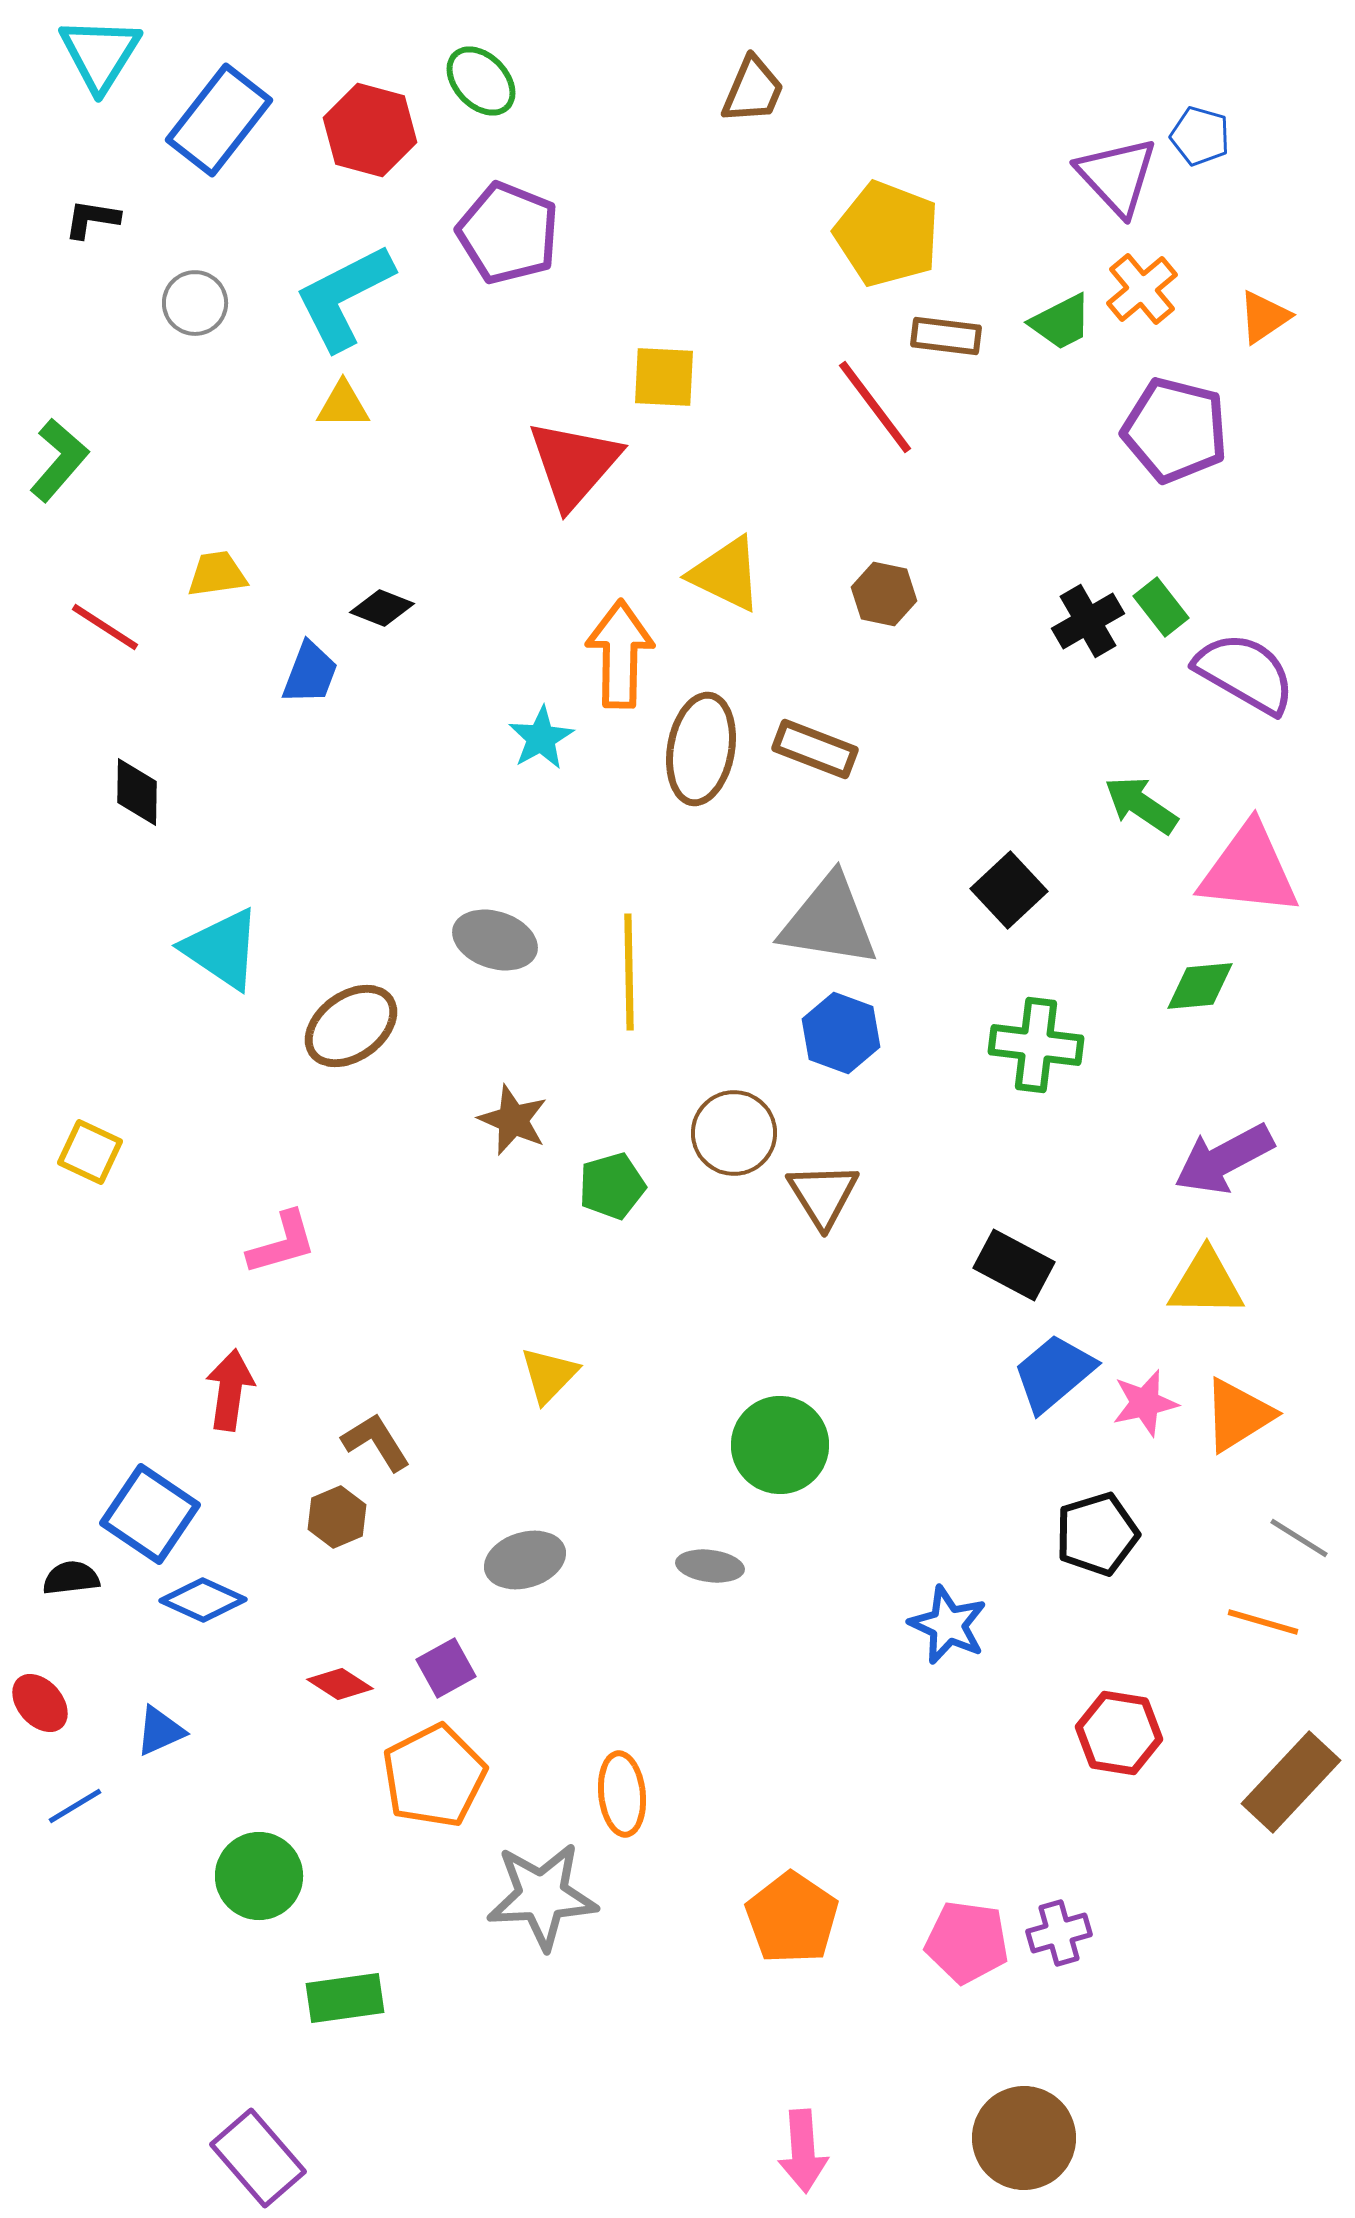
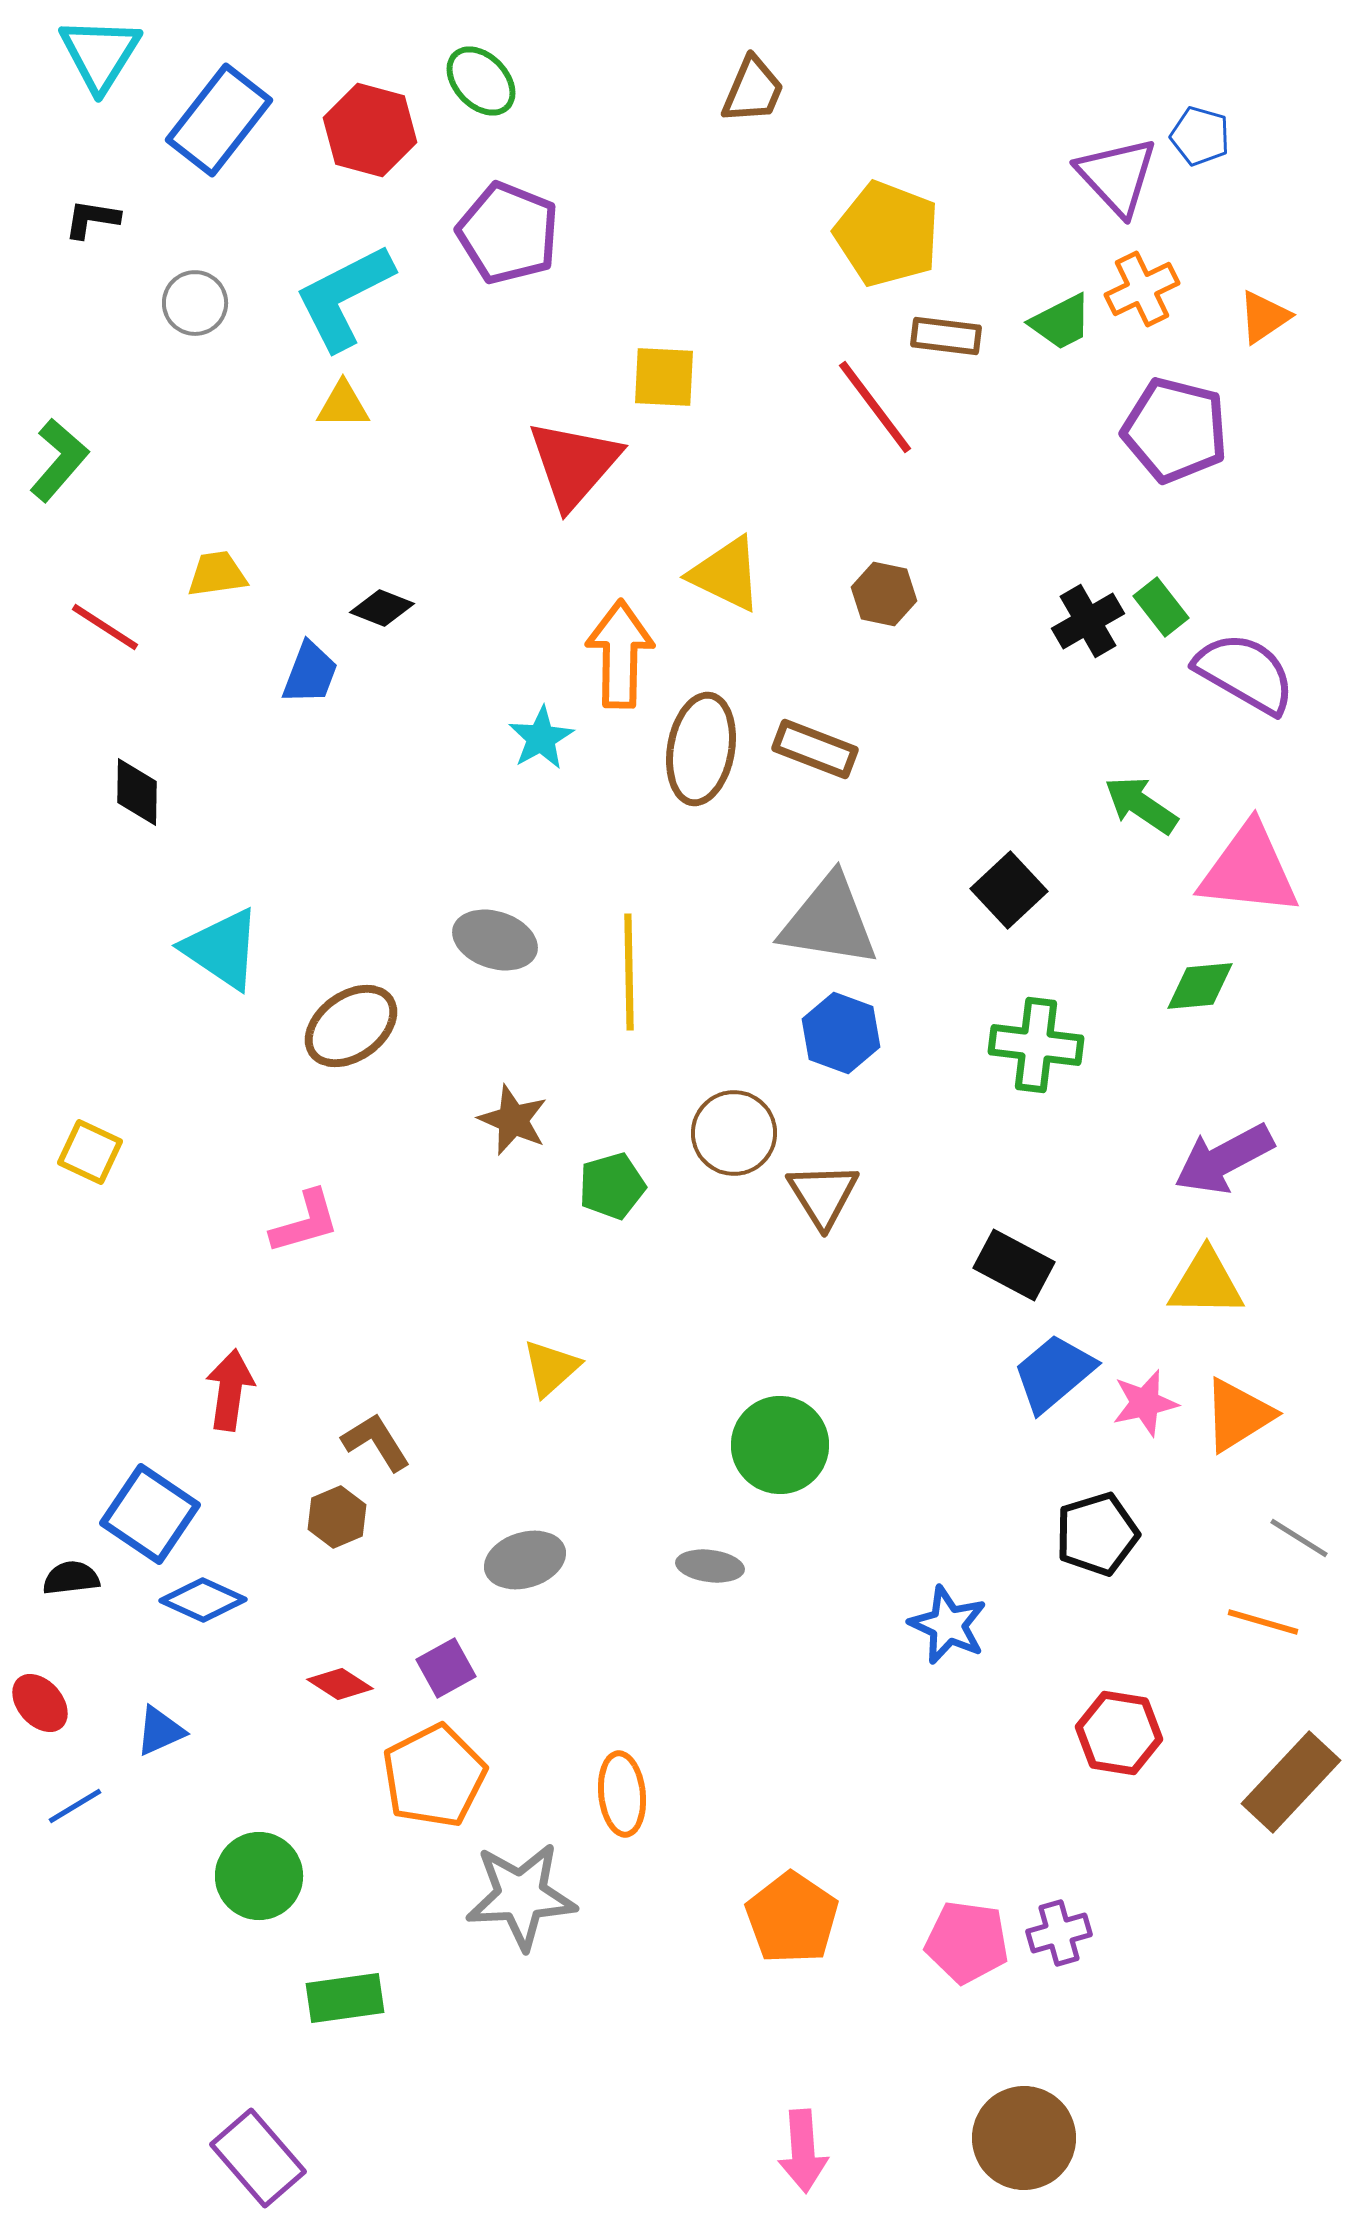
orange cross at (1142, 289): rotated 14 degrees clockwise
pink L-shape at (282, 1243): moved 23 px right, 21 px up
yellow triangle at (549, 1375): moved 2 px right, 7 px up; rotated 4 degrees clockwise
gray star at (542, 1896): moved 21 px left
